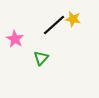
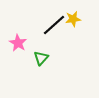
yellow star: rotated 21 degrees counterclockwise
pink star: moved 3 px right, 4 px down
